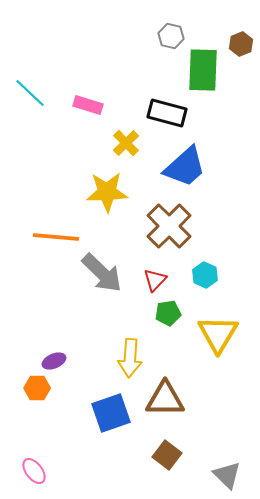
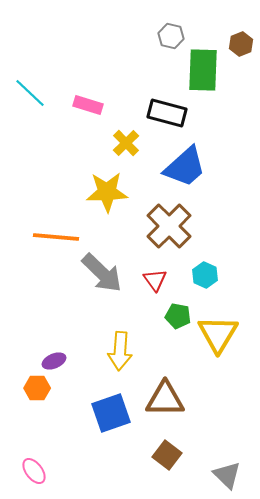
red triangle: rotated 20 degrees counterclockwise
green pentagon: moved 10 px right, 3 px down; rotated 20 degrees clockwise
yellow arrow: moved 10 px left, 7 px up
